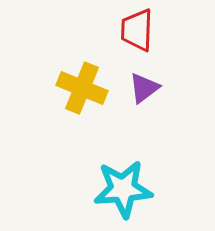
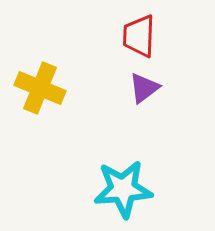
red trapezoid: moved 2 px right, 6 px down
yellow cross: moved 42 px left
